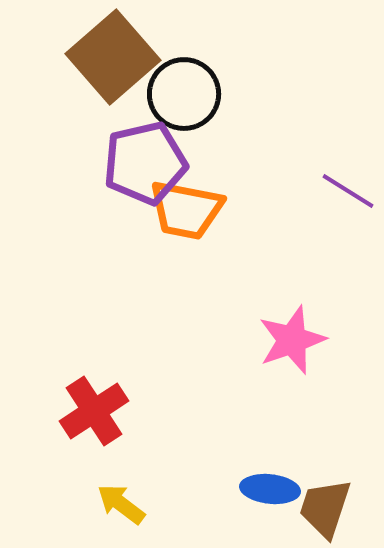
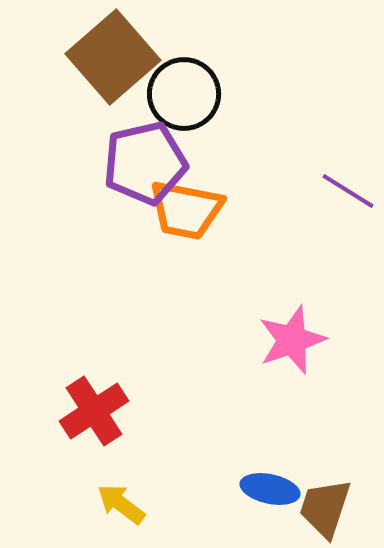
blue ellipse: rotated 6 degrees clockwise
